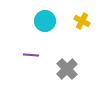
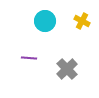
purple line: moved 2 px left, 3 px down
